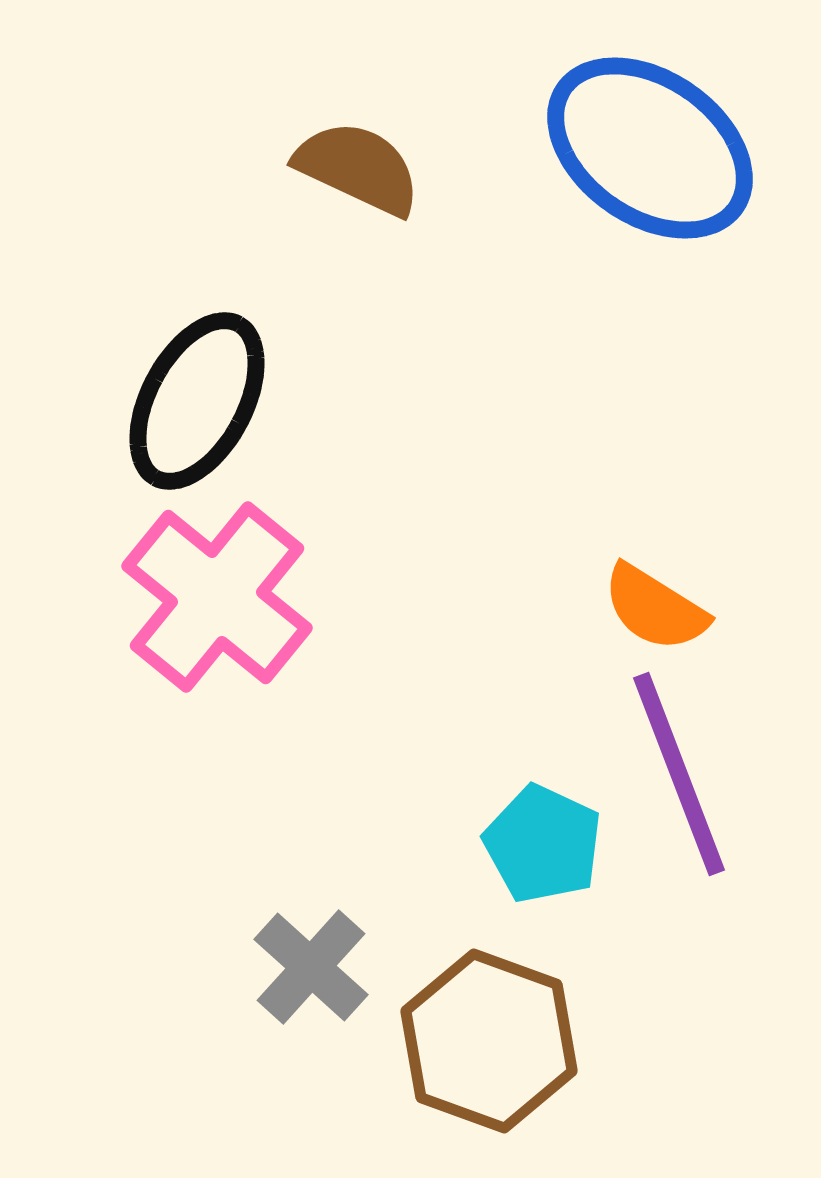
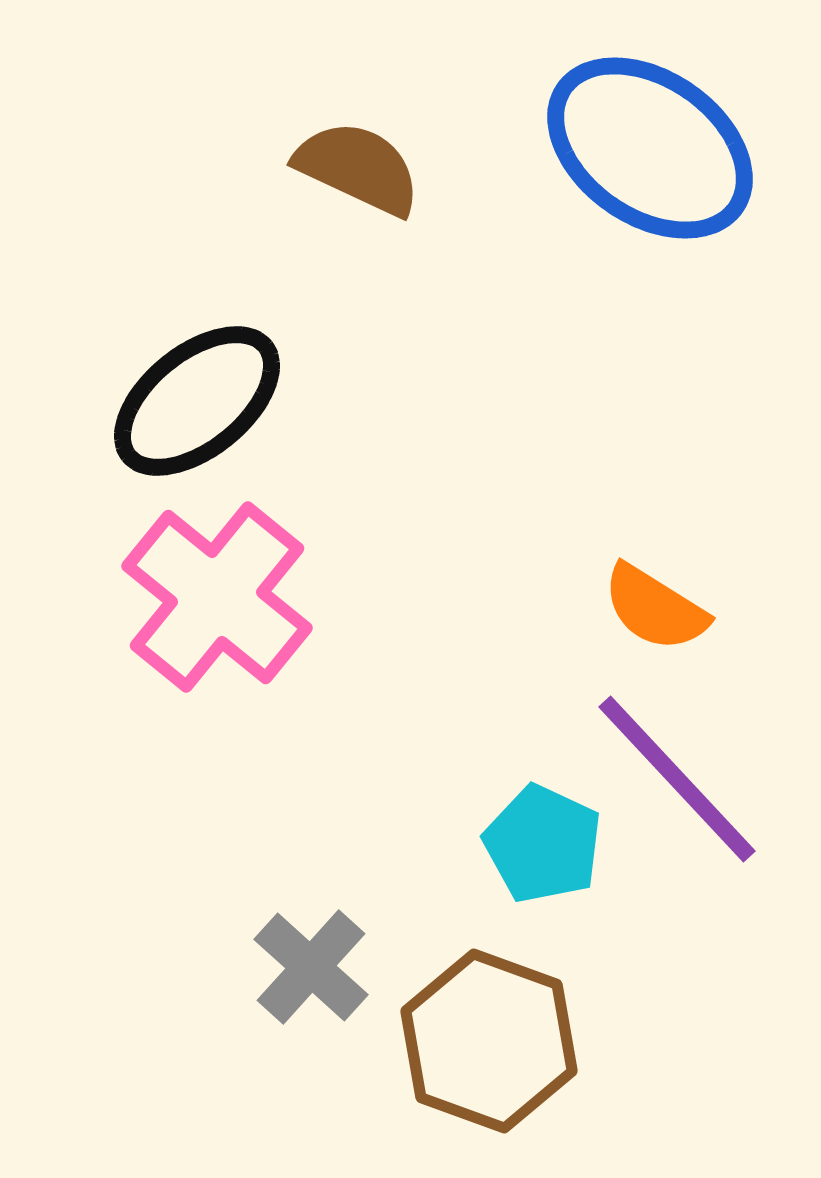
black ellipse: rotated 23 degrees clockwise
purple line: moved 2 px left, 5 px down; rotated 22 degrees counterclockwise
